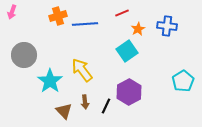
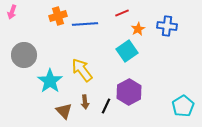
cyan pentagon: moved 25 px down
